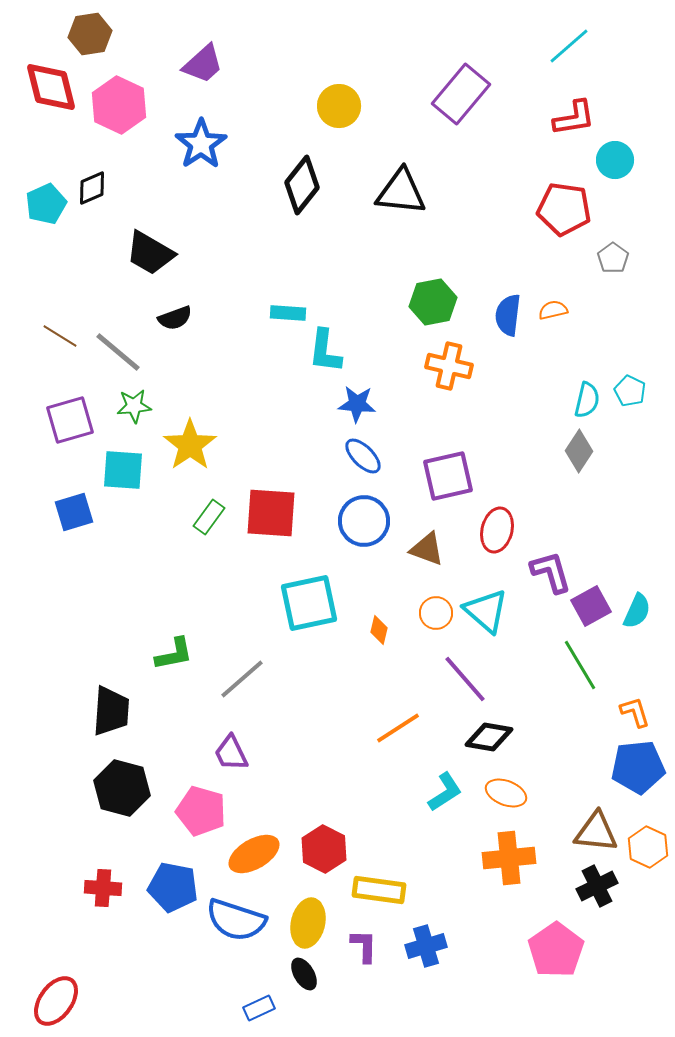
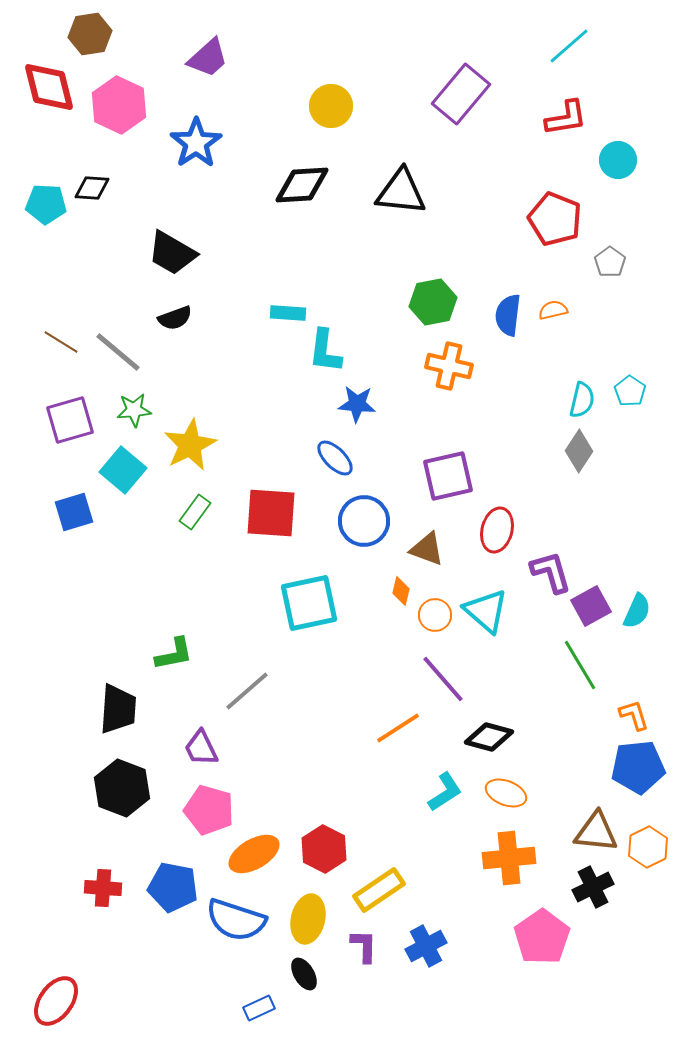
purple trapezoid at (203, 64): moved 5 px right, 6 px up
red diamond at (51, 87): moved 2 px left
yellow circle at (339, 106): moved 8 px left
red L-shape at (574, 118): moved 8 px left
blue star at (201, 144): moved 5 px left, 1 px up
cyan circle at (615, 160): moved 3 px right
black diamond at (302, 185): rotated 48 degrees clockwise
black diamond at (92, 188): rotated 27 degrees clockwise
cyan pentagon at (46, 204): rotated 27 degrees clockwise
red pentagon at (564, 209): moved 9 px left, 10 px down; rotated 14 degrees clockwise
black trapezoid at (150, 253): moved 22 px right
gray pentagon at (613, 258): moved 3 px left, 4 px down
brown line at (60, 336): moved 1 px right, 6 px down
cyan pentagon at (630, 391): rotated 8 degrees clockwise
cyan semicircle at (587, 400): moved 5 px left
green star at (134, 406): moved 4 px down
yellow star at (190, 445): rotated 8 degrees clockwise
blue ellipse at (363, 456): moved 28 px left, 2 px down
cyan square at (123, 470): rotated 36 degrees clockwise
green rectangle at (209, 517): moved 14 px left, 5 px up
orange circle at (436, 613): moved 1 px left, 2 px down
orange diamond at (379, 630): moved 22 px right, 39 px up
gray line at (242, 679): moved 5 px right, 12 px down
purple line at (465, 679): moved 22 px left
black trapezoid at (111, 711): moved 7 px right, 2 px up
orange L-shape at (635, 712): moved 1 px left, 3 px down
black diamond at (489, 737): rotated 6 degrees clockwise
purple trapezoid at (231, 753): moved 30 px left, 5 px up
black hexagon at (122, 788): rotated 6 degrees clockwise
pink pentagon at (201, 811): moved 8 px right, 1 px up
orange hexagon at (648, 847): rotated 9 degrees clockwise
black cross at (597, 886): moved 4 px left, 1 px down
yellow rectangle at (379, 890): rotated 42 degrees counterclockwise
yellow ellipse at (308, 923): moved 4 px up
blue cross at (426, 946): rotated 12 degrees counterclockwise
pink pentagon at (556, 950): moved 14 px left, 13 px up
